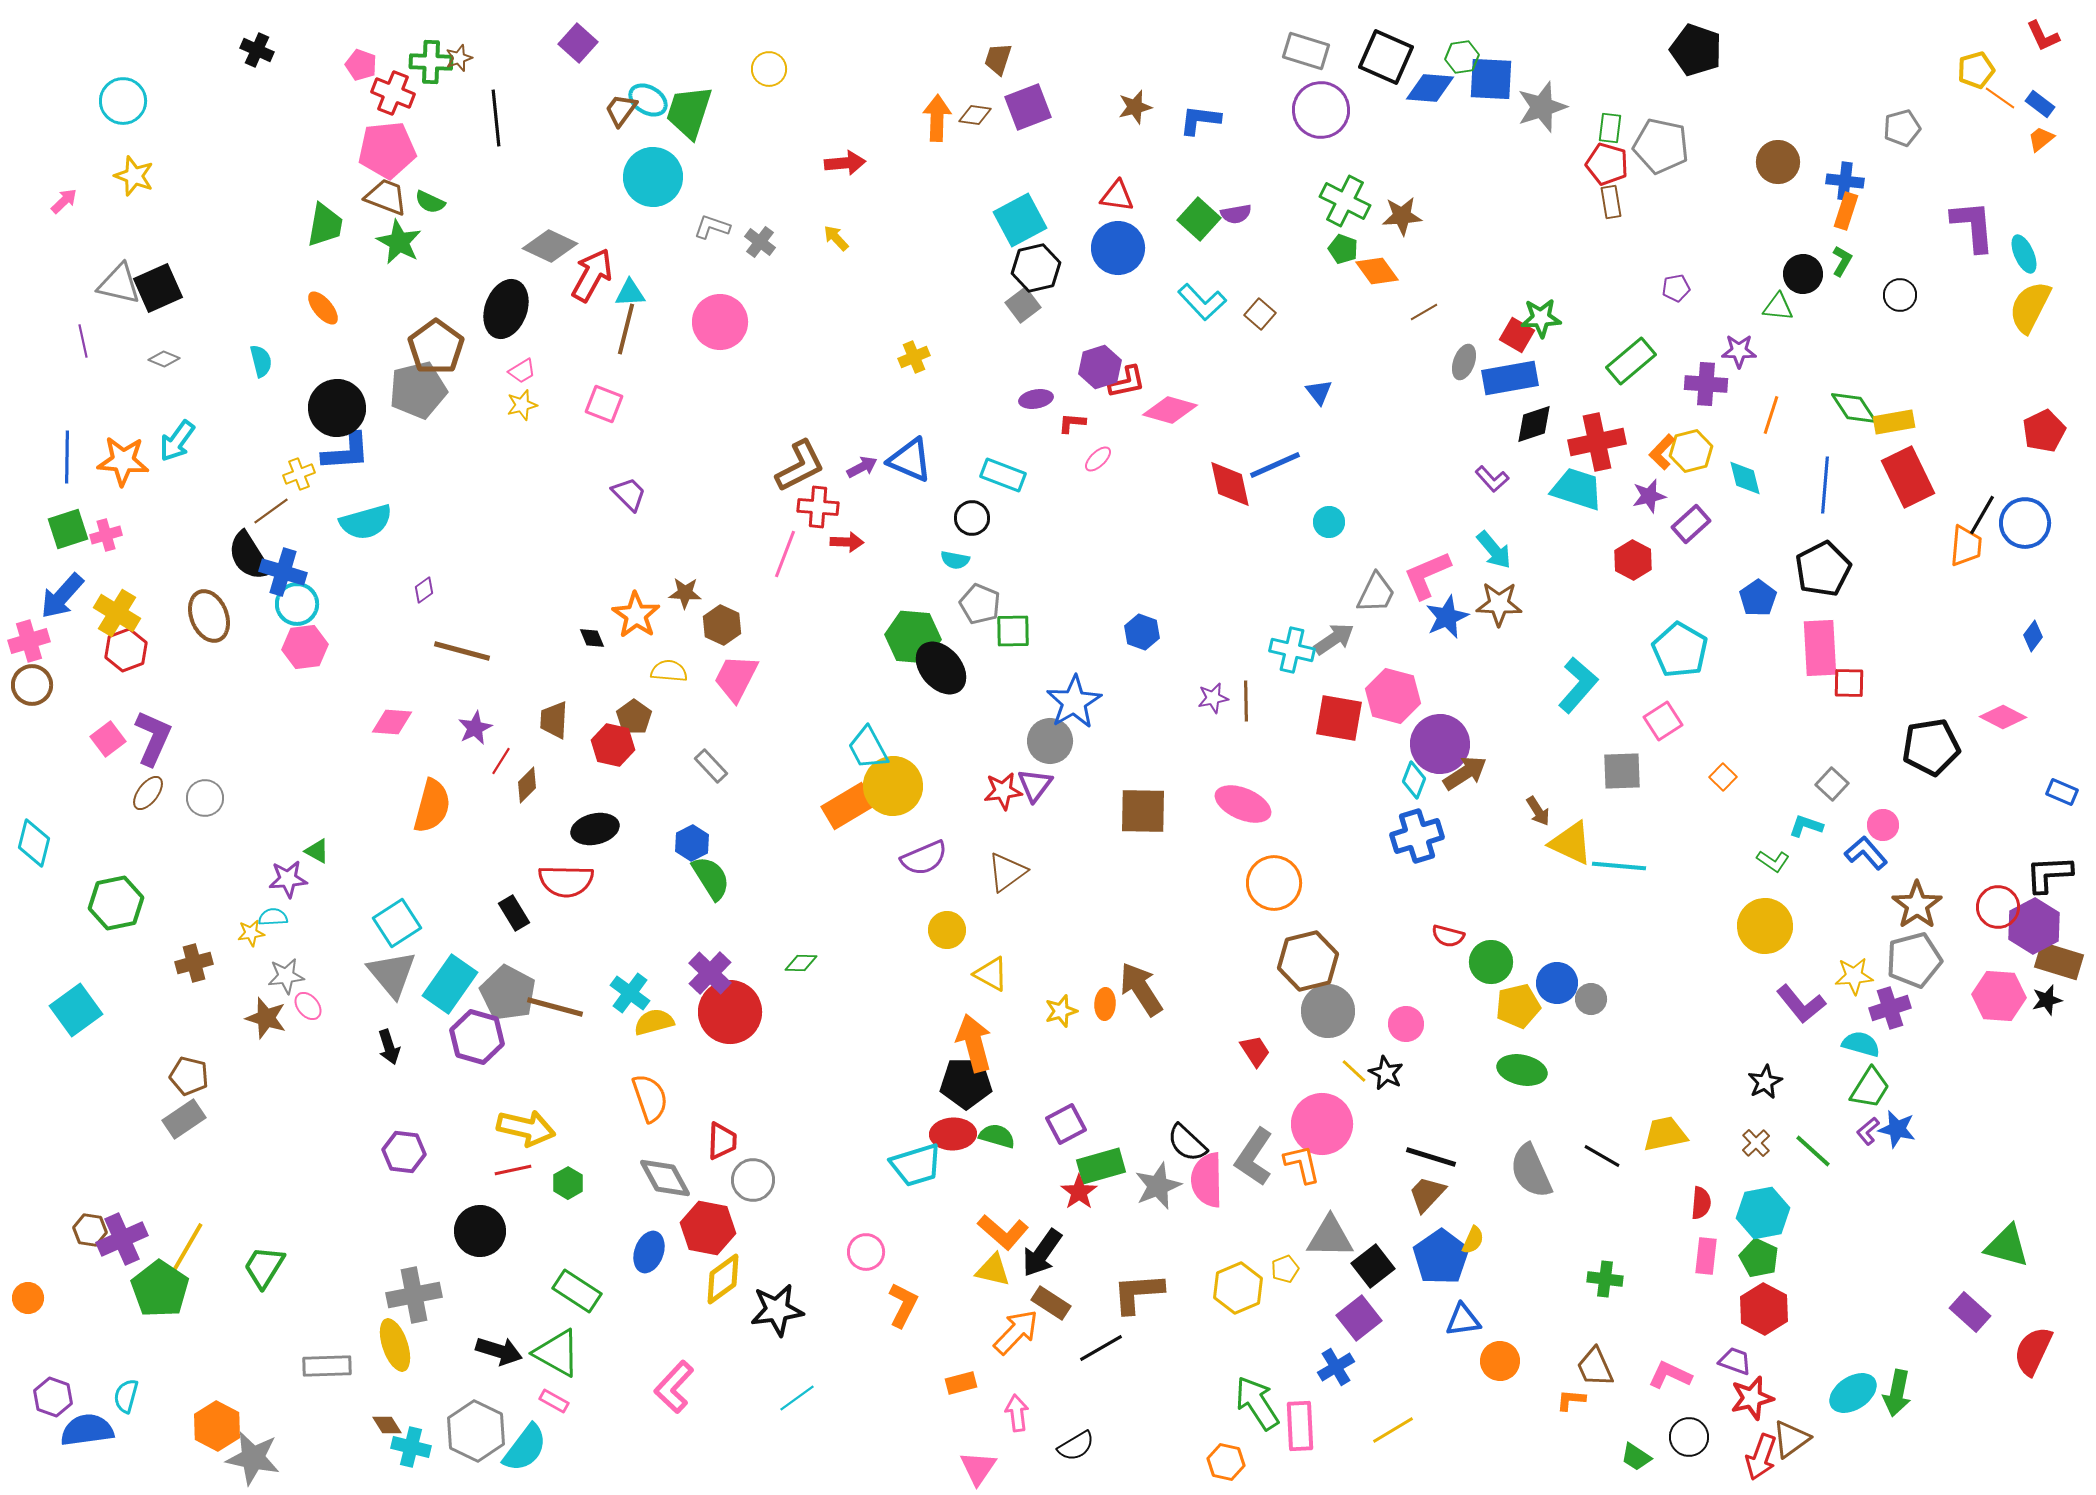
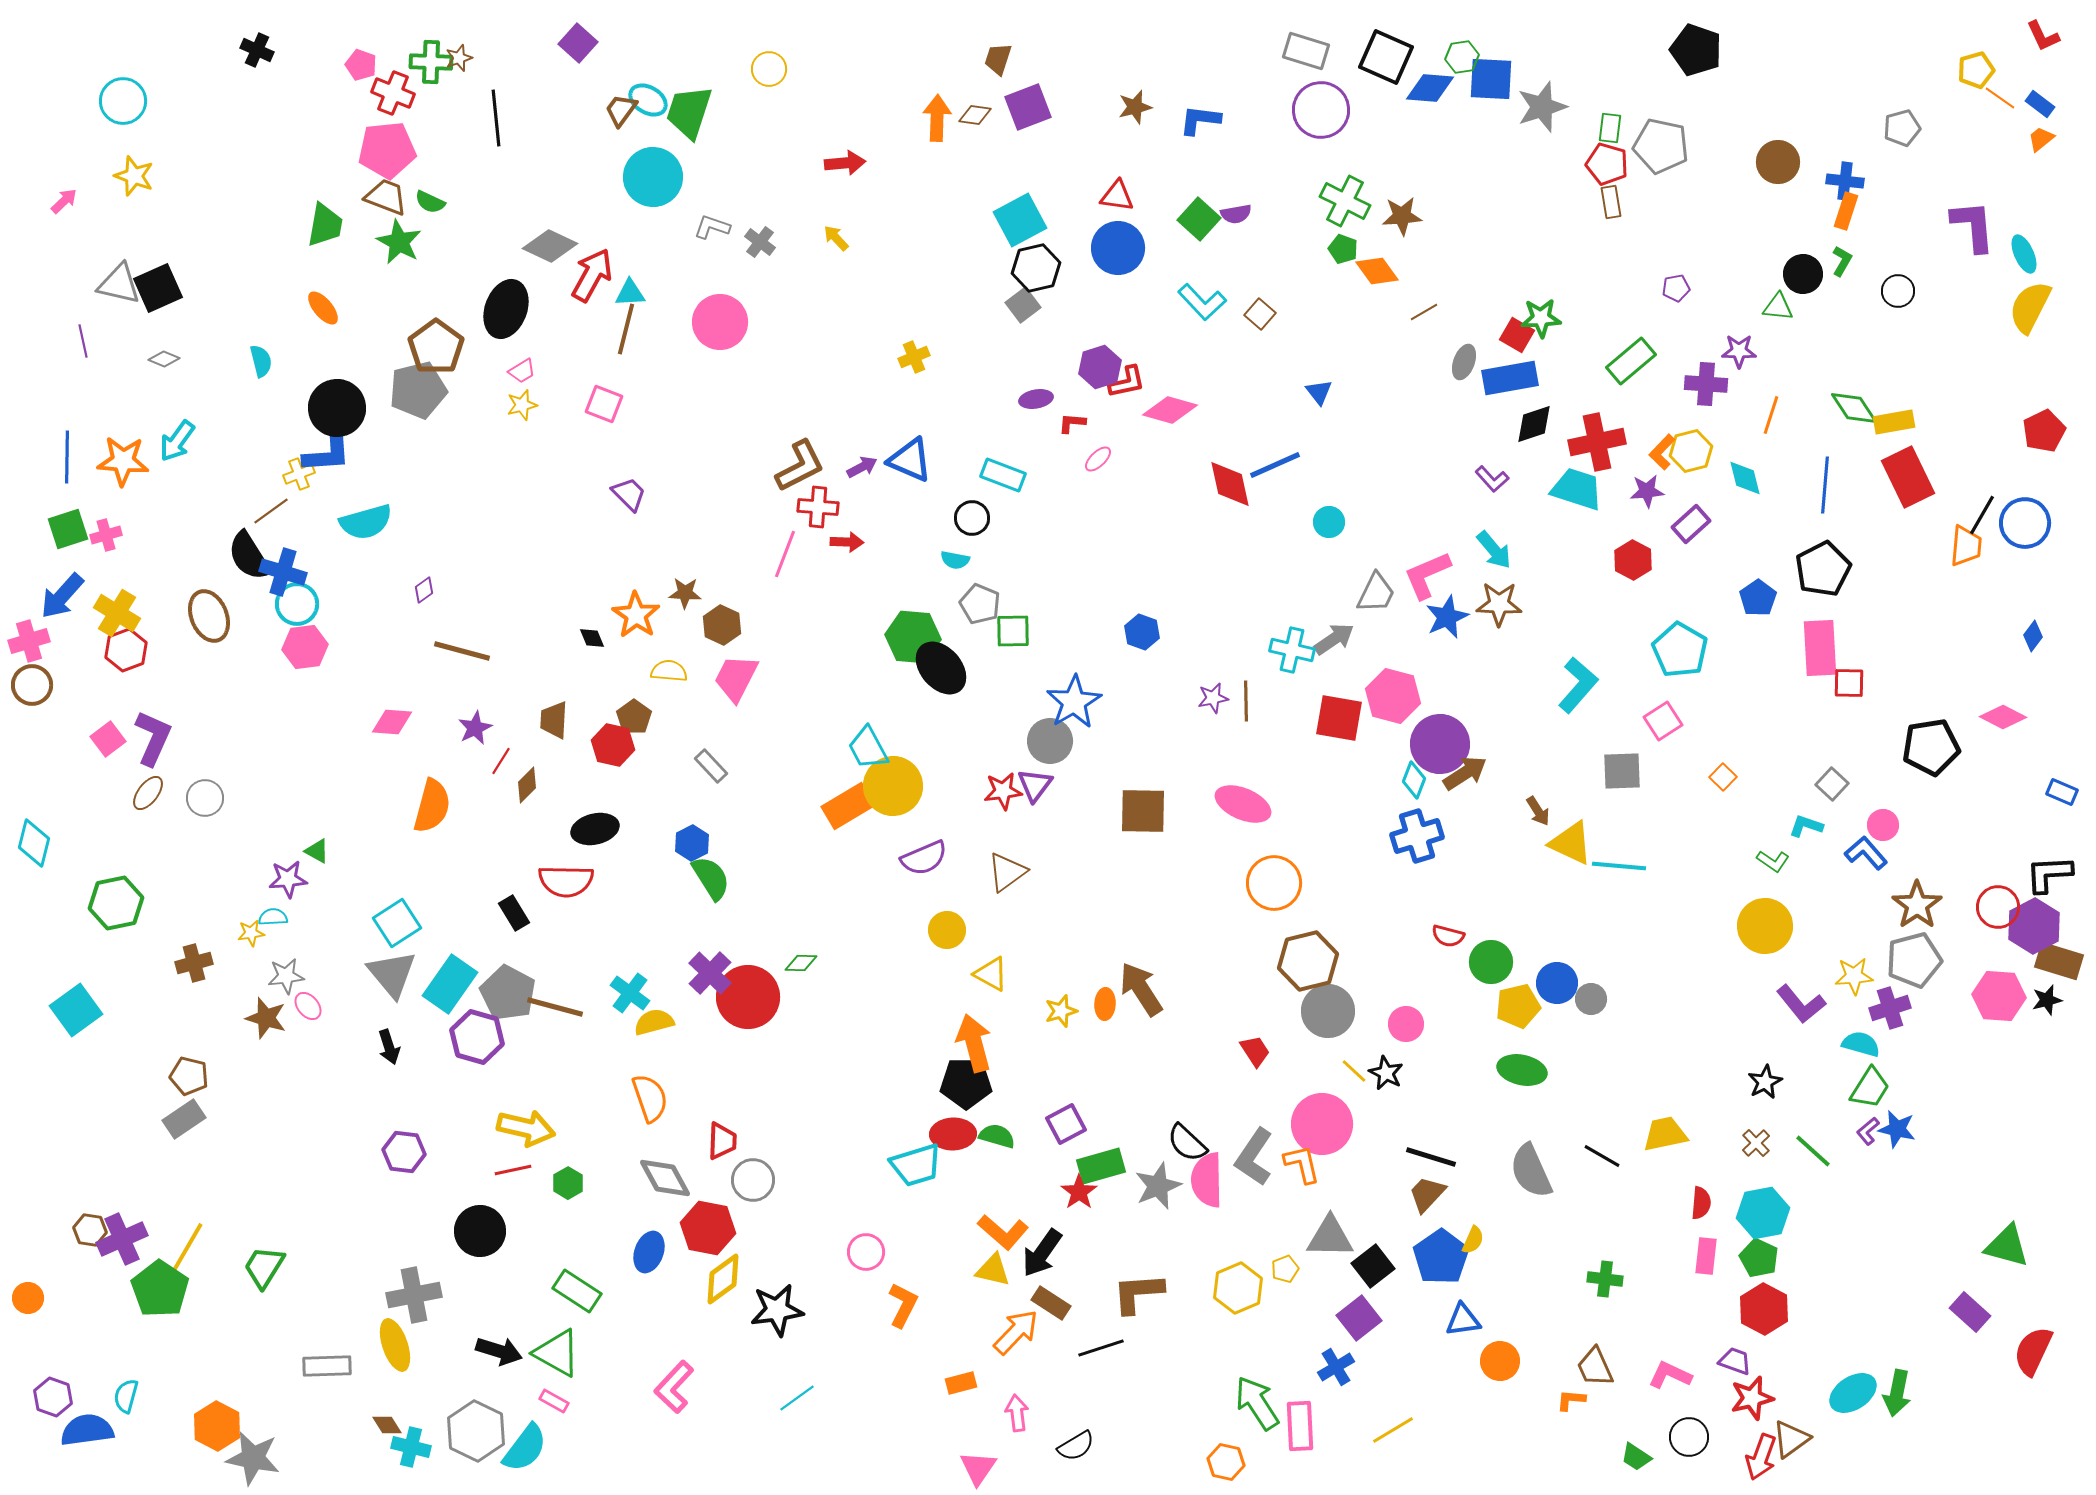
black circle at (1900, 295): moved 2 px left, 4 px up
blue L-shape at (346, 452): moved 19 px left, 2 px down
purple star at (1649, 496): moved 2 px left, 5 px up; rotated 8 degrees clockwise
red circle at (730, 1012): moved 18 px right, 15 px up
black line at (1101, 1348): rotated 12 degrees clockwise
